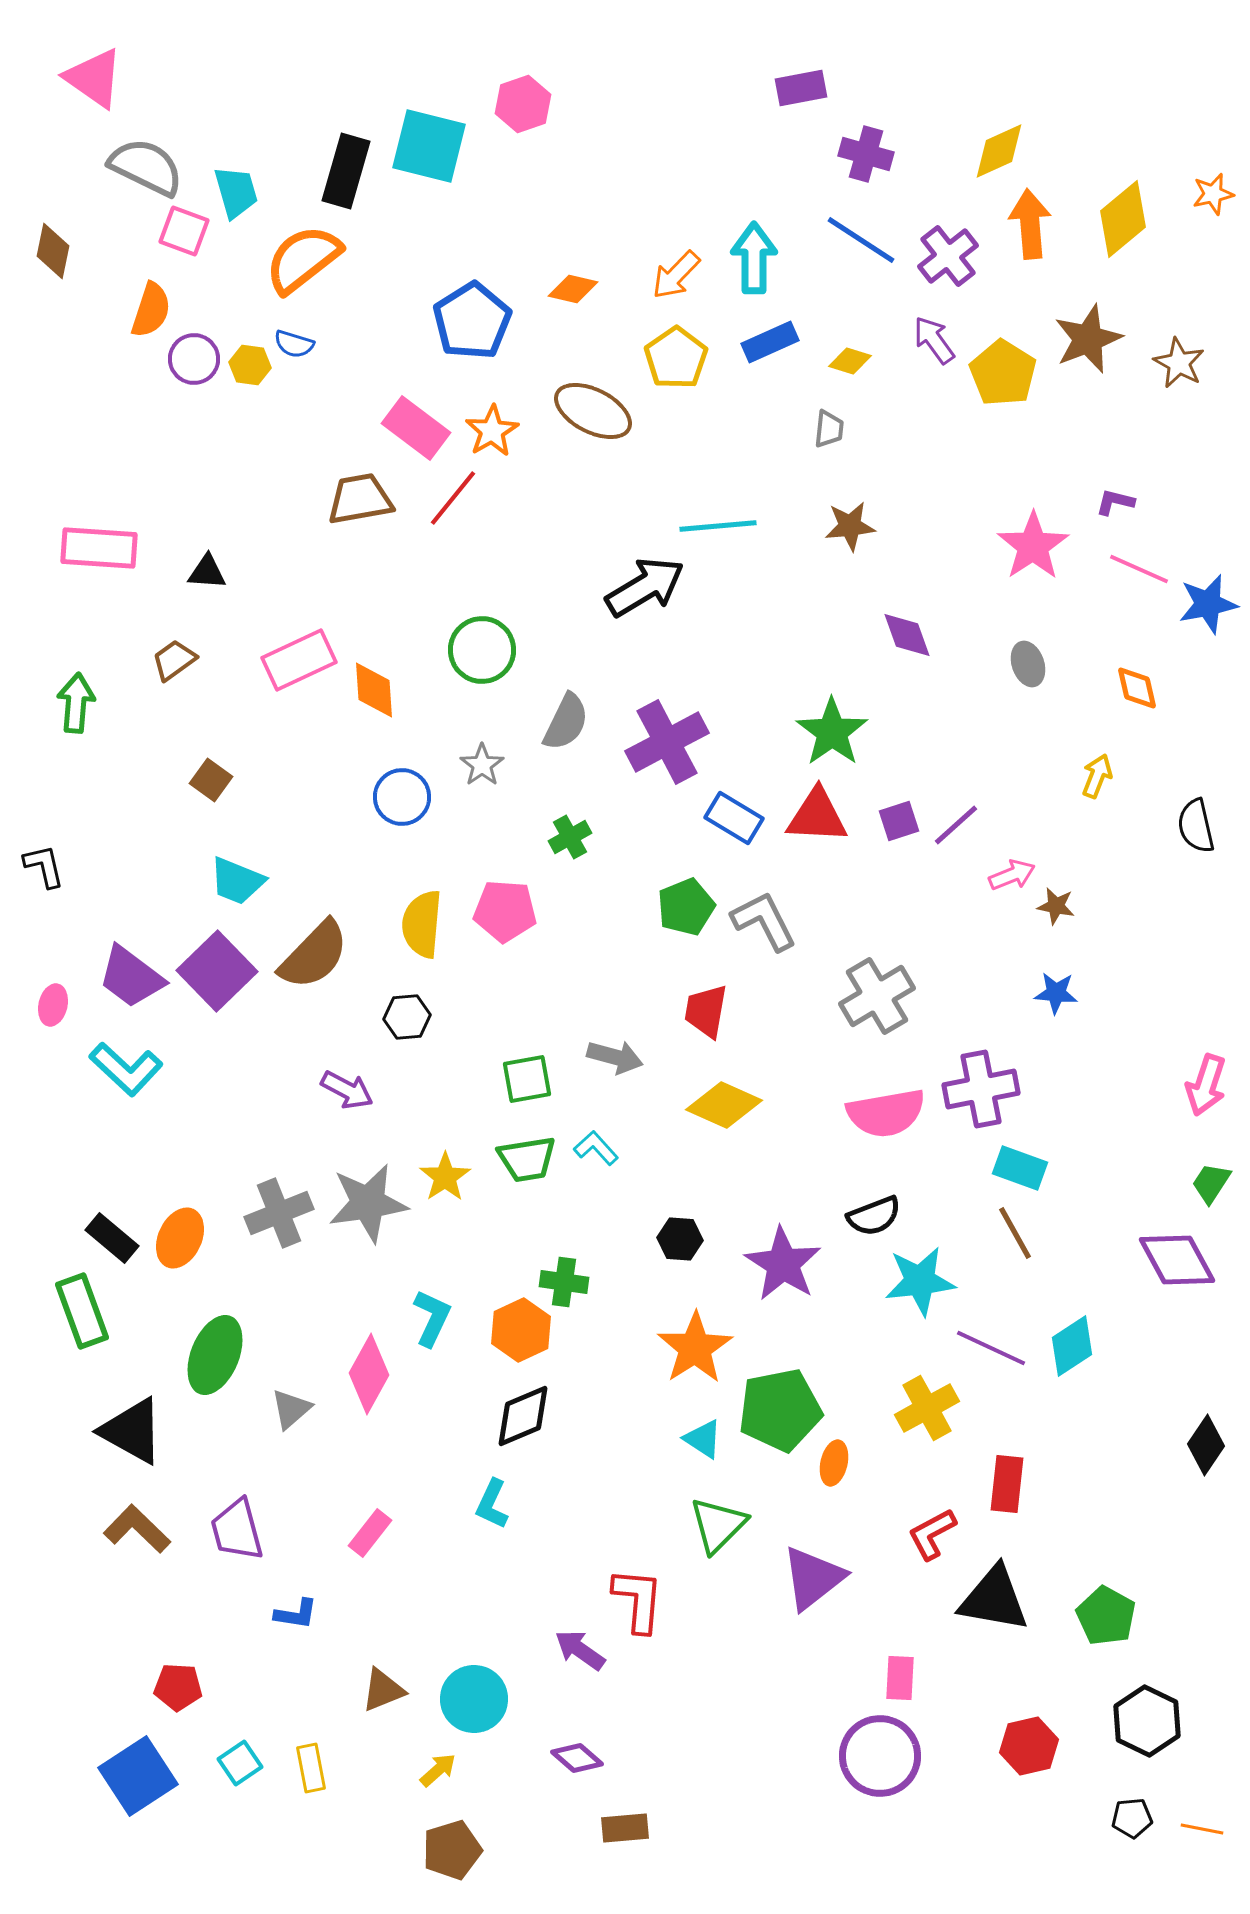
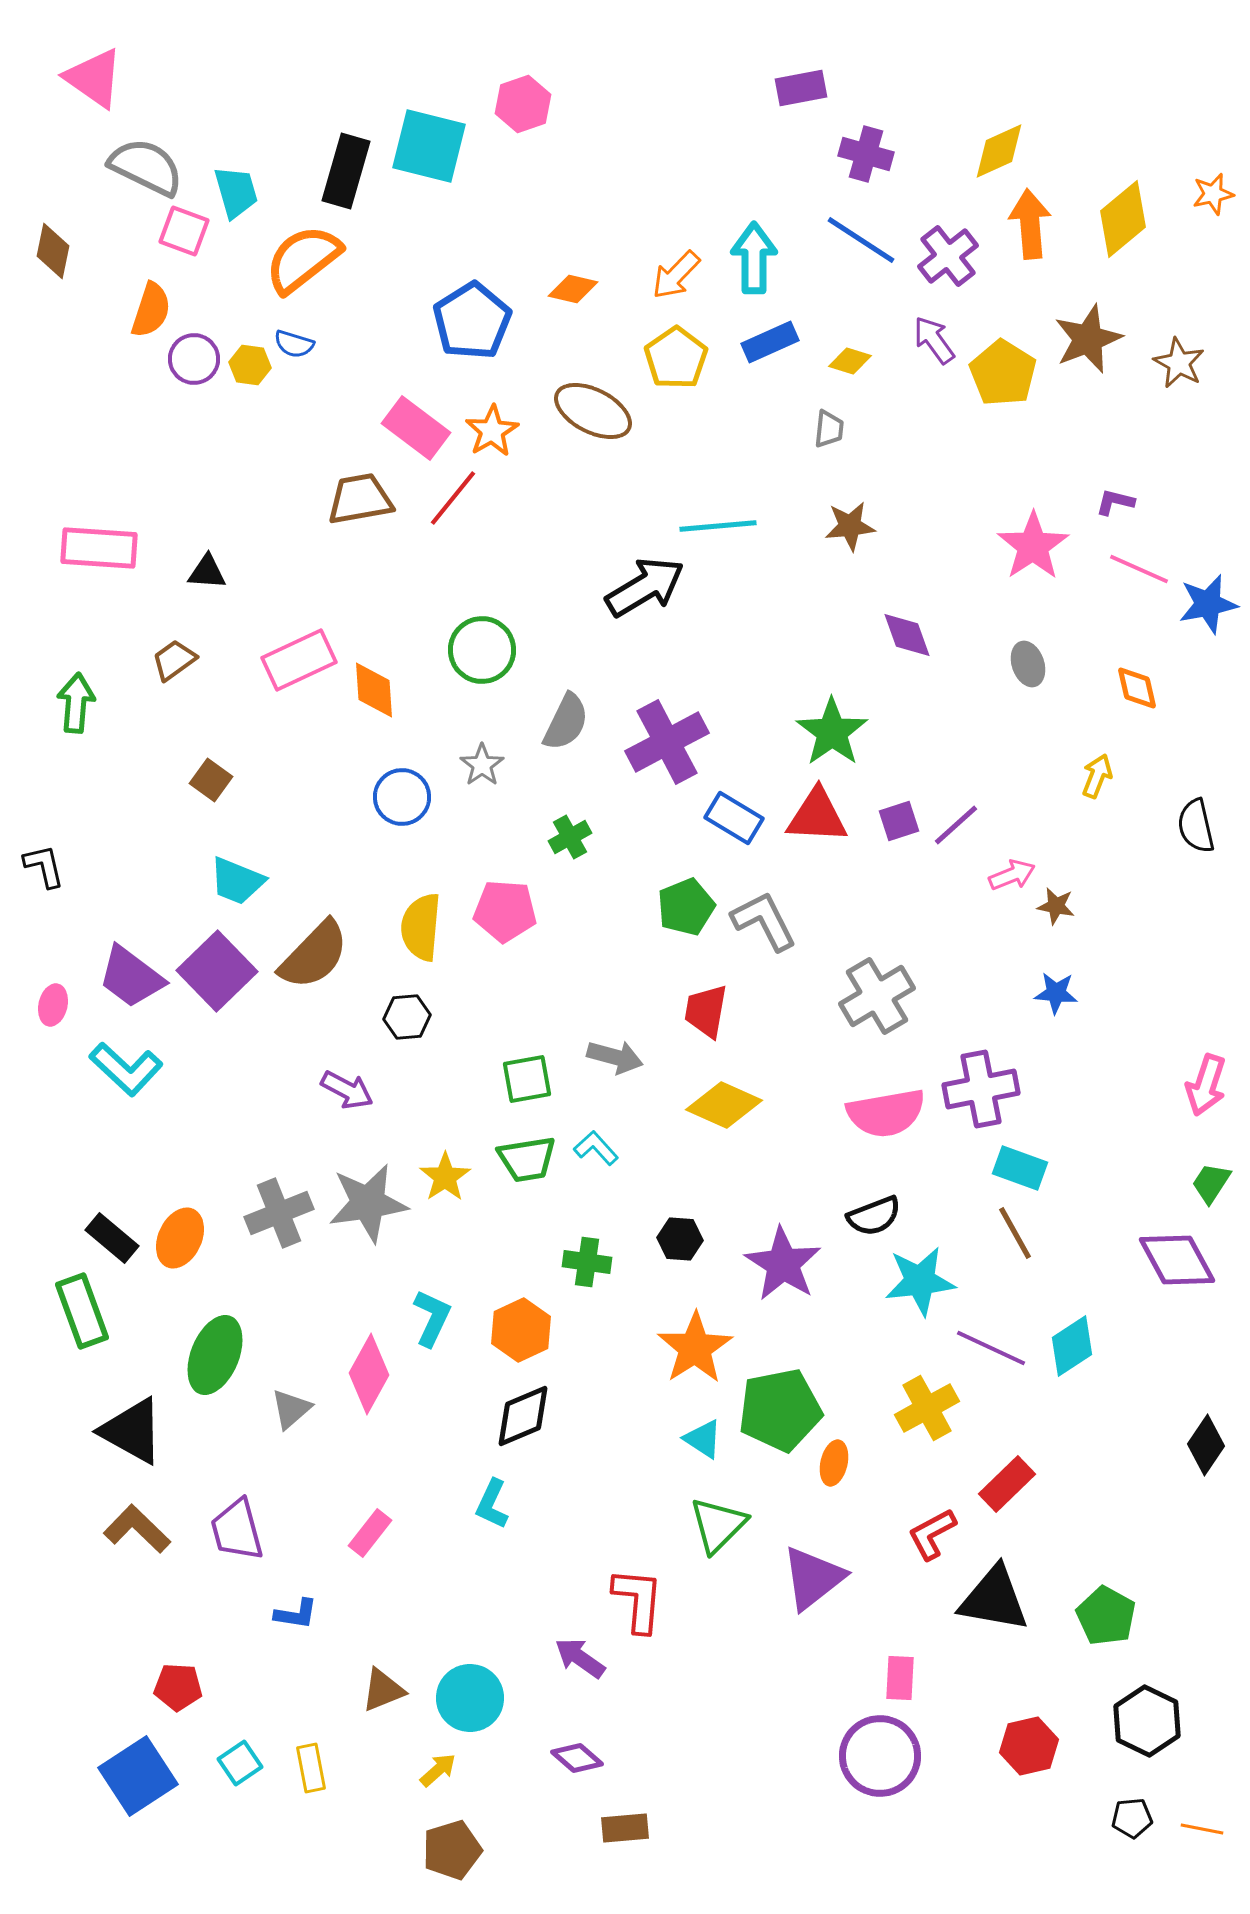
yellow semicircle at (422, 924): moved 1 px left, 3 px down
green cross at (564, 1282): moved 23 px right, 20 px up
red rectangle at (1007, 1484): rotated 40 degrees clockwise
purple arrow at (580, 1650): moved 8 px down
cyan circle at (474, 1699): moved 4 px left, 1 px up
